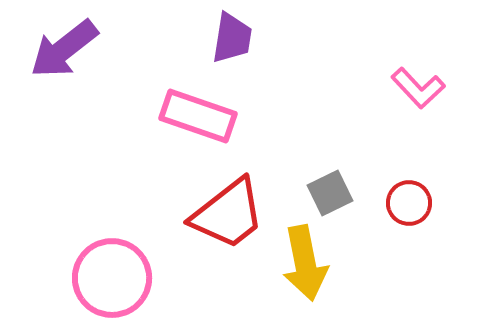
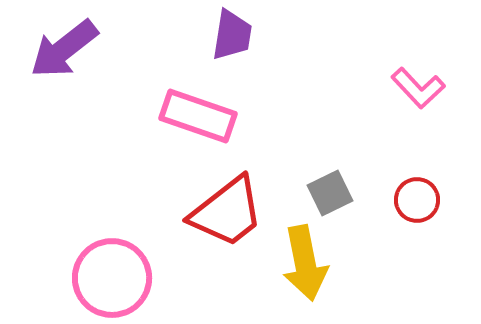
purple trapezoid: moved 3 px up
red circle: moved 8 px right, 3 px up
red trapezoid: moved 1 px left, 2 px up
